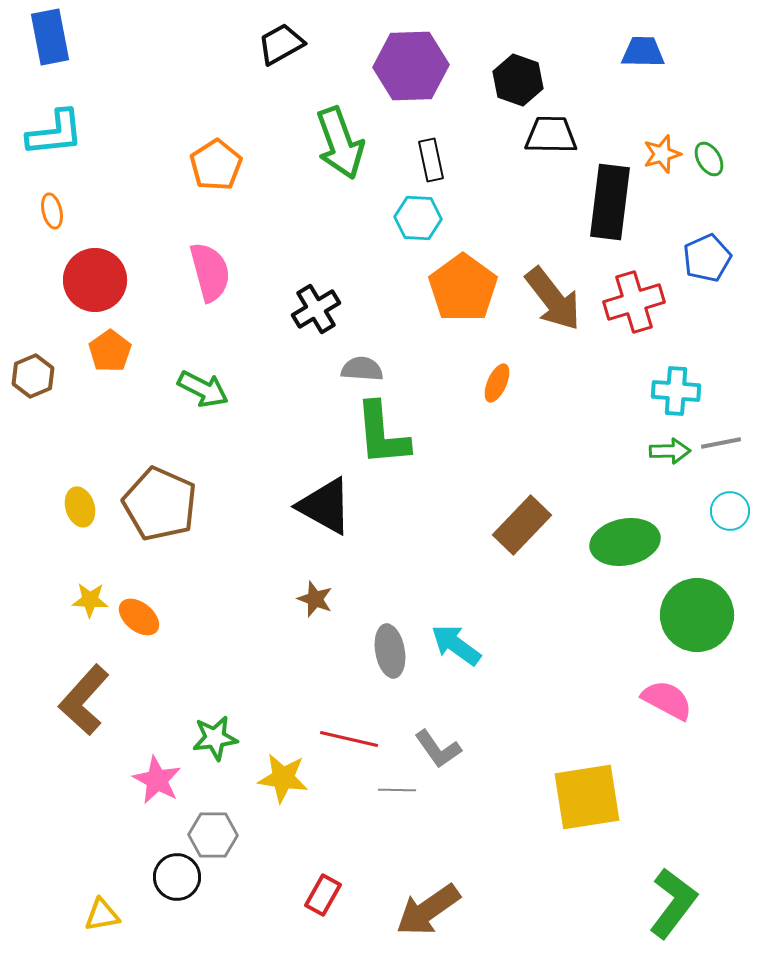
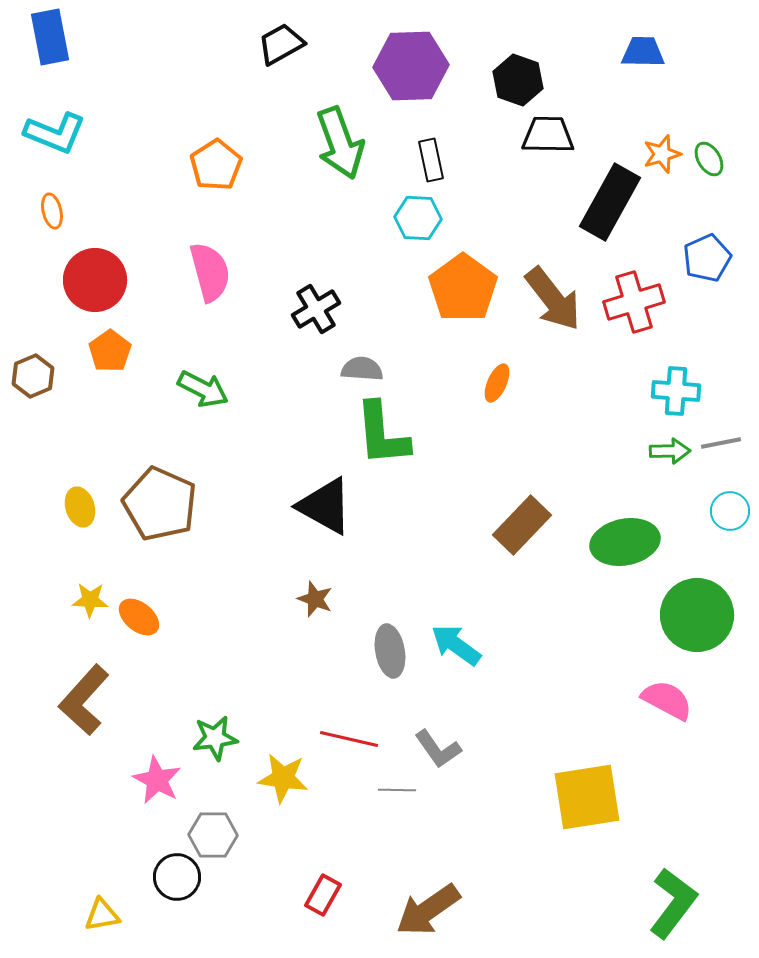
cyan L-shape at (55, 133): rotated 28 degrees clockwise
black trapezoid at (551, 135): moved 3 px left
black rectangle at (610, 202): rotated 22 degrees clockwise
